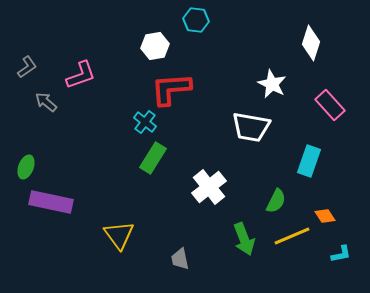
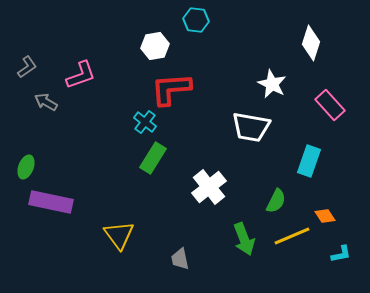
gray arrow: rotated 10 degrees counterclockwise
